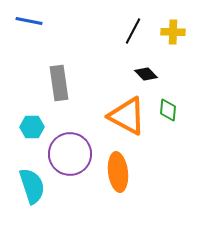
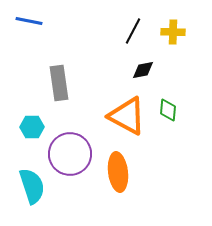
black diamond: moved 3 px left, 4 px up; rotated 55 degrees counterclockwise
